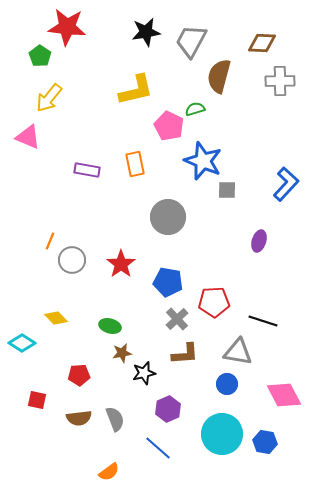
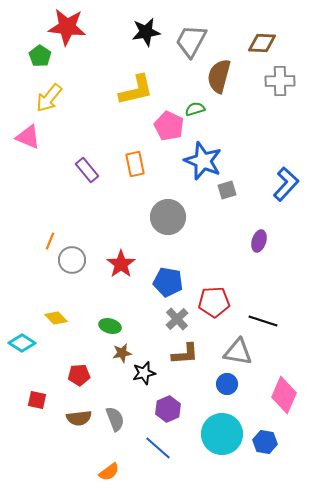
purple rectangle at (87, 170): rotated 40 degrees clockwise
gray square at (227, 190): rotated 18 degrees counterclockwise
pink diamond at (284, 395): rotated 51 degrees clockwise
